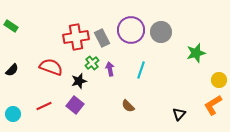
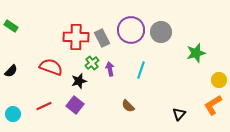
red cross: rotated 10 degrees clockwise
black semicircle: moved 1 px left, 1 px down
